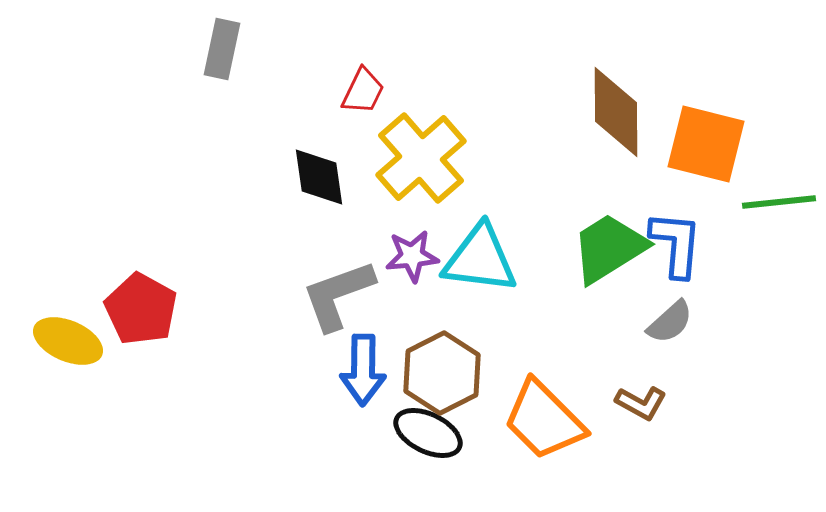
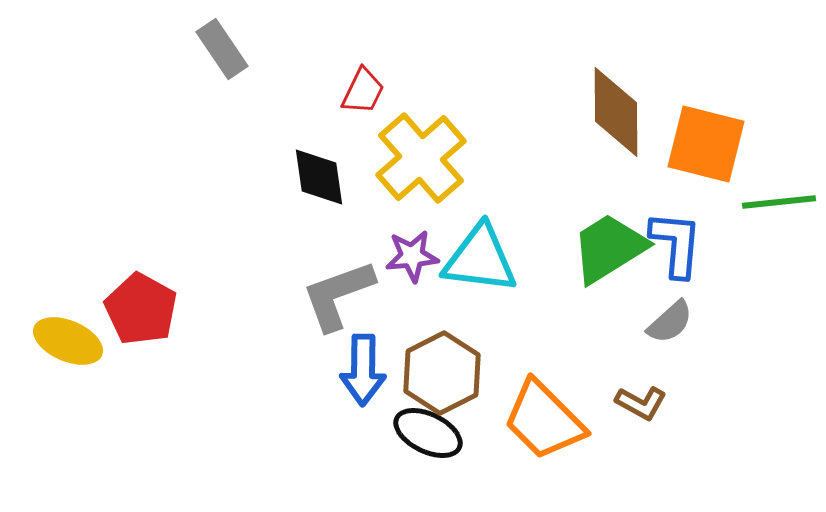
gray rectangle: rotated 46 degrees counterclockwise
